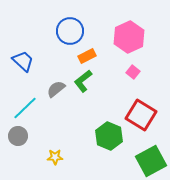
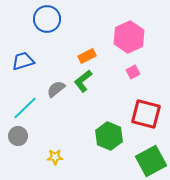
blue circle: moved 23 px left, 12 px up
blue trapezoid: rotated 60 degrees counterclockwise
pink square: rotated 24 degrees clockwise
red square: moved 5 px right, 1 px up; rotated 16 degrees counterclockwise
